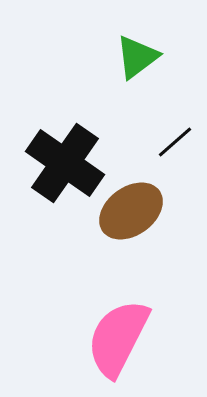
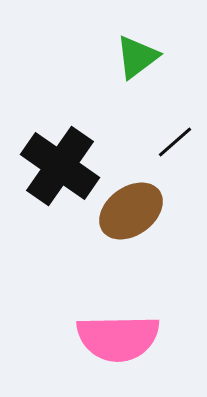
black cross: moved 5 px left, 3 px down
pink semicircle: rotated 118 degrees counterclockwise
